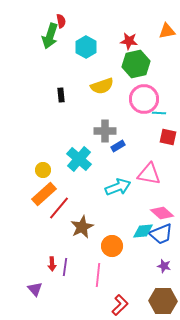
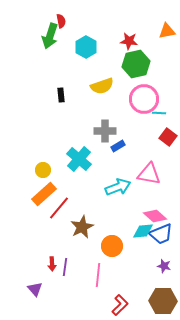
red square: rotated 24 degrees clockwise
pink diamond: moved 7 px left, 3 px down
